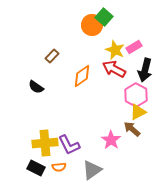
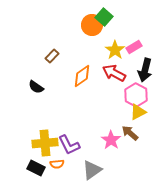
yellow star: rotated 12 degrees clockwise
red arrow: moved 4 px down
brown arrow: moved 2 px left, 4 px down
orange semicircle: moved 2 px left, 3 px up
